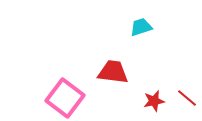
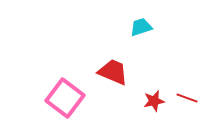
red trapezoid: rotated 16 degrees clockwise
red line: rotated 20 degrees counterclockwise
